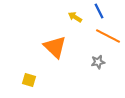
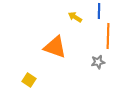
blue line: rotated 28 degrees clockwise
orange line: rotated 65 degrees clockwise
orange triangle: rotated 25 degrees counterclockwise
yellow square: rotated 16 degrees clockwise
